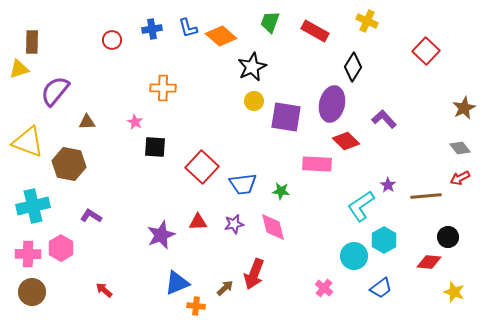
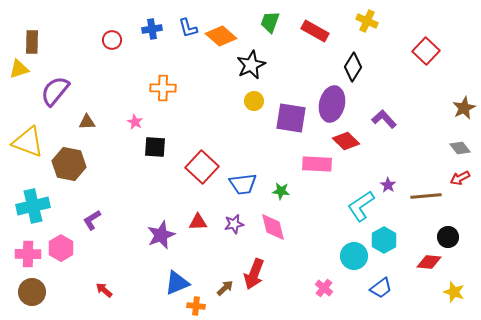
black star at (252, 67): moved 1 px left, 2 px up
purple square at (286, 117): moved 5 px right, 1 px down
purple L-shape at (91, 216): moved 1 px right, 4 px down; rotated 65 degrees counterclockwise
